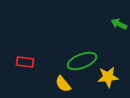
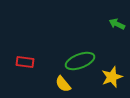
green arrow: moved 2 px left
green ellipse: moved 2 px left
yellow star: moved 4 px right; rotated 15 degrees counterclockwise
